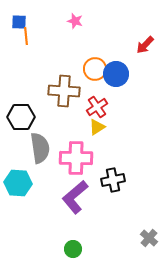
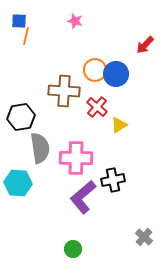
blue square: moved 1 px up
orange line: rotated 18 degrees clockwise
orange circle: moved 1 px down
red cross: rotated 15 degrees counterclockwise
black hexagon: rotated 8 degrees counterclockwise
yellow triangle: moved 22 px right, 2 px up
purple L-shape: moved 8 px right
gray cross: moved 5 px left, 1 px up
